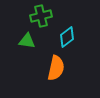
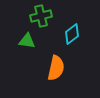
cyan diamond: moved 5 px right, 3 px up
